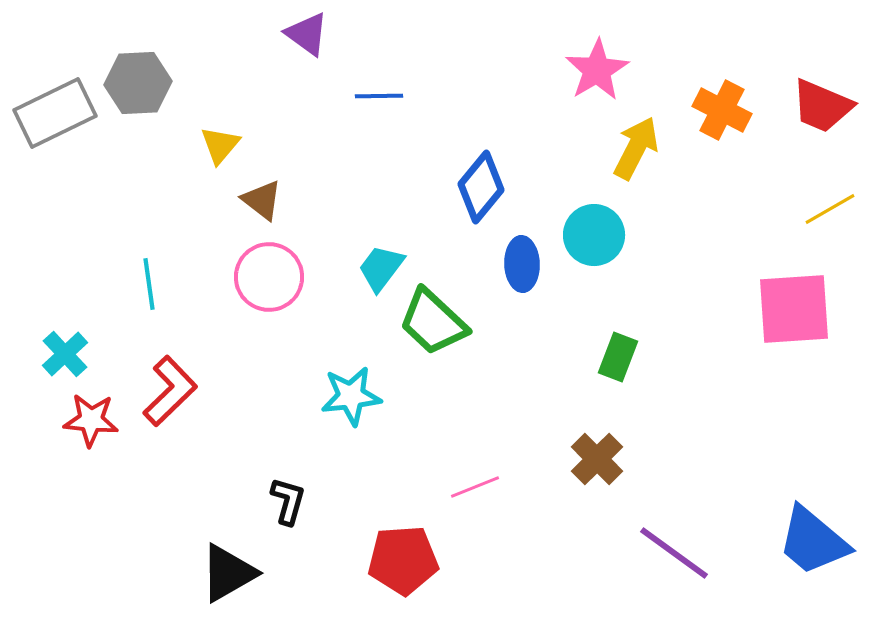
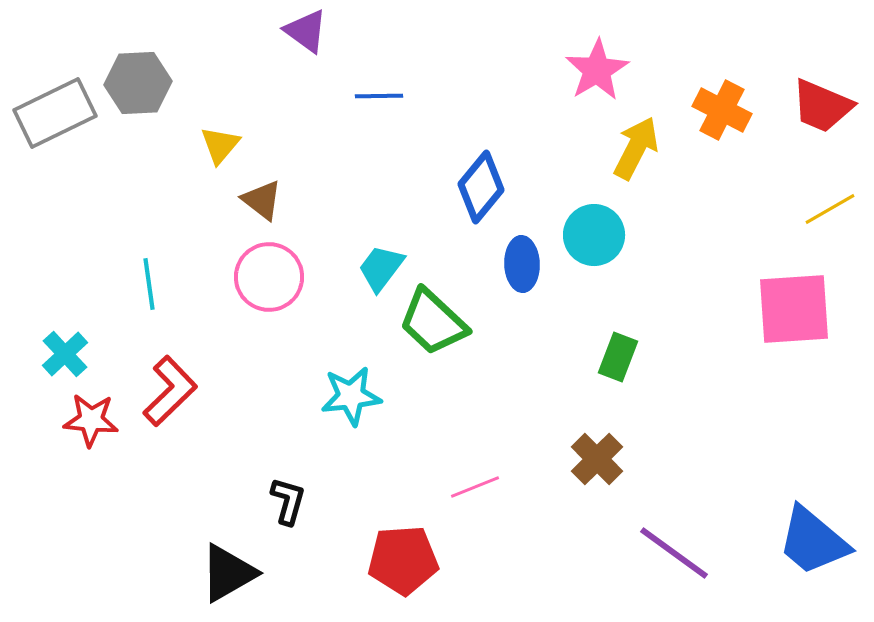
purple triangle: moved 1 px left, 3 px up
